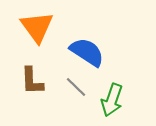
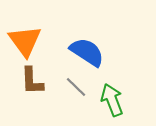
orange triangle: moved 12 px left, 14 px down
green arrow: rotated 140 degrees clockwise
